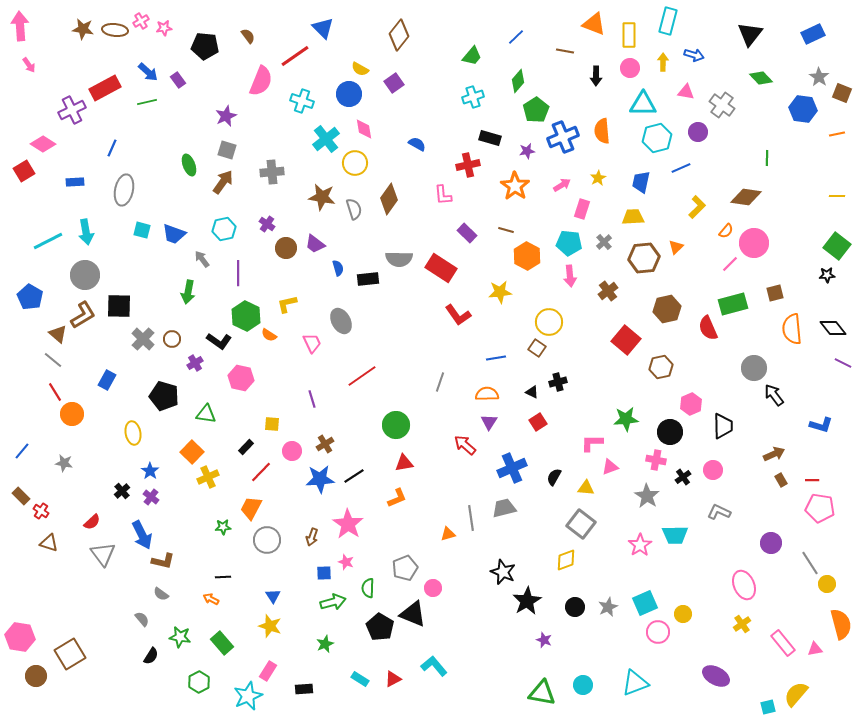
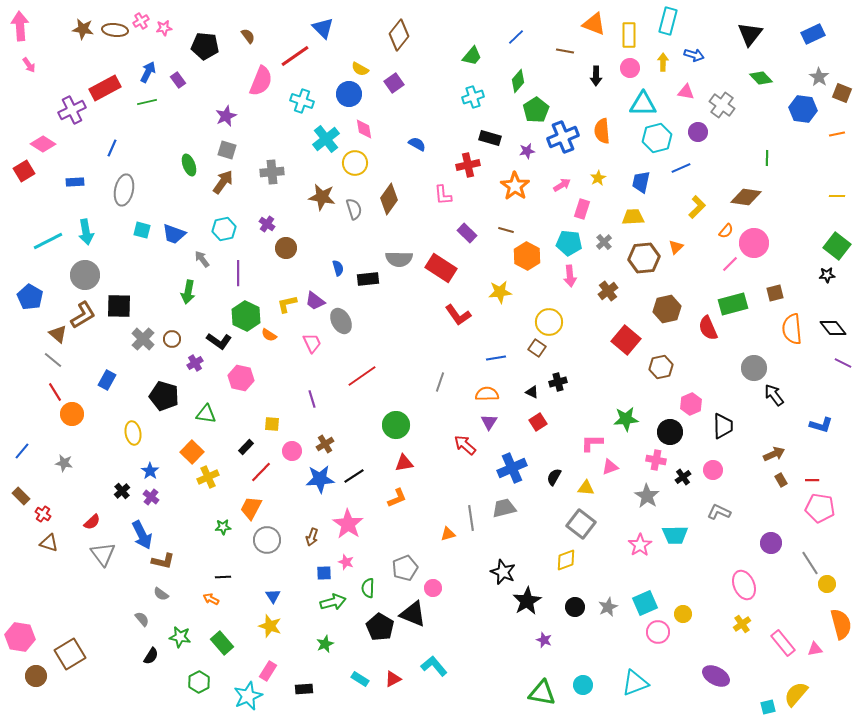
blue arrow at (148, 72): rotated 105 degrees counterclockwise
purple trapezoid at (315, 244): moved 57 px down
red cross at (41, 511): moved 2 px right, 3 px down
